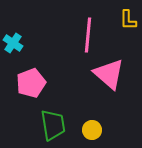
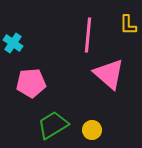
yellow L-shape: moved 5 px down
pink pentagon: rotated 16 degrees clockwise
green trapezoid: rotated 112 degrees counterclockwise
